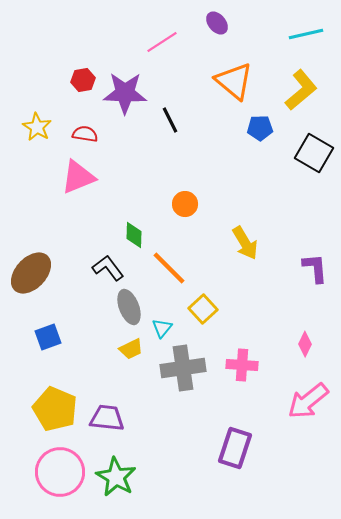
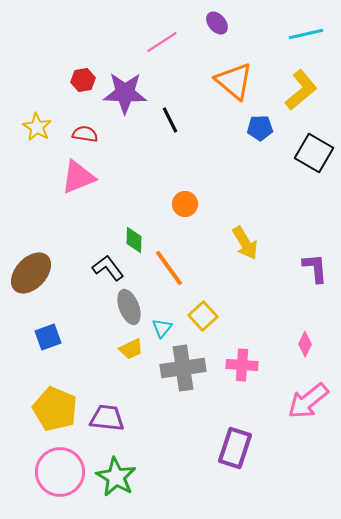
green diamond: moved 5 px down
orange line: rotated 9 degrees clockwise
yellow square: moved 7 px down
